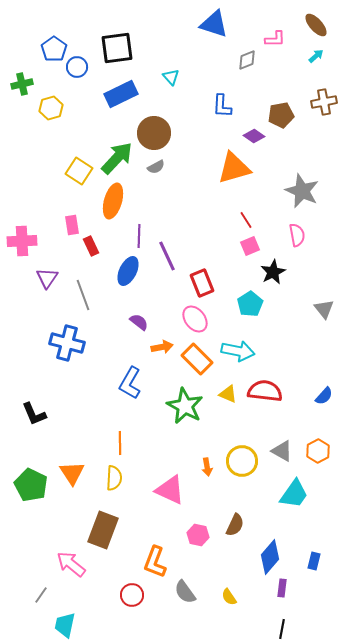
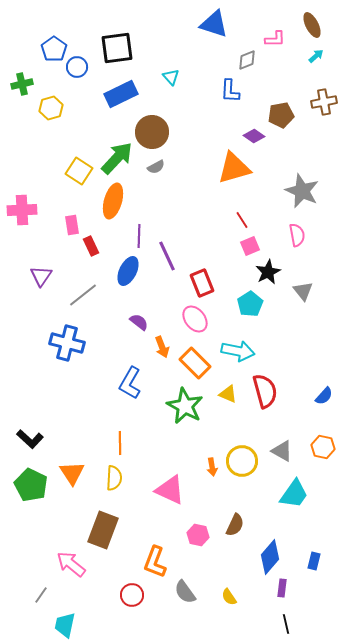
brown ellipse at (316, 25): moved 4 px left; rotated 15 degrees clockwise
blue L-shape at (222, 106): moved 8 px right, 15 px up
brown circle at (154, 133): moved 2 px left, 1 px up
red line at (246, 220): moved 4 px left
pink cross at (22, 241): moved 31 px up
black star at (273, 272): moved 5 px left
purple triangle at (47, 278): moved 6 px left, 2 px up
gray line at (83, 295): rotated 72 degrees clockwise
gray triangle at (324, 309): moved 21 px left, 18 px up
orange arrow at (162, 347): rotated 80 degrees clockwise
orange rectangle at (197, 359): moved 2 px left, 4 px down
red semicircle at (265, 391): rotated 68 degrees clockwise
black L-shape at (34, 414): moved 4 px left, 25 px down; rotated 24 degrees counterclockwise
orange hexagon at (318, 451): moved 5 px right, 4 px up; rotated 20 degrees counterclockwise
orange arrow at (207, 467): moved 5 px right
black line at (282, 629): moved 4 px right, 5 px up; rotated 24 degrees counterclockwise
